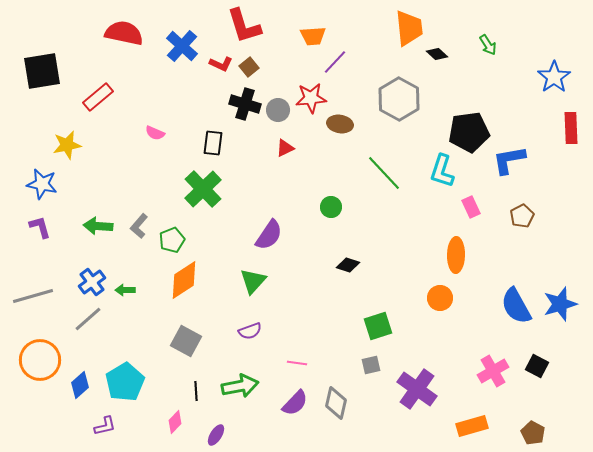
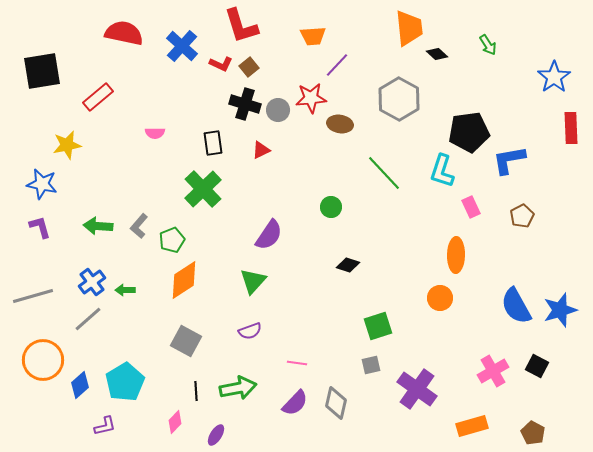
red L-shape at (244, 26): moved 3 px left
purple line at (335, 62): moved 2 px right, 3 px down
pink semicircle at (155, 133): rotated 24 degrees counterclockwise
black rectangle at (213, 143): rotated 15 degrees counterclockwise
red triangle at (285, 148): moved 24 px left, 2 px down
blue star at (560, 304): moved 6 px down
orange circle at (40, 360): moved 3 px right
green arrow at (240, 386): moved 2 px left, 2 px down
